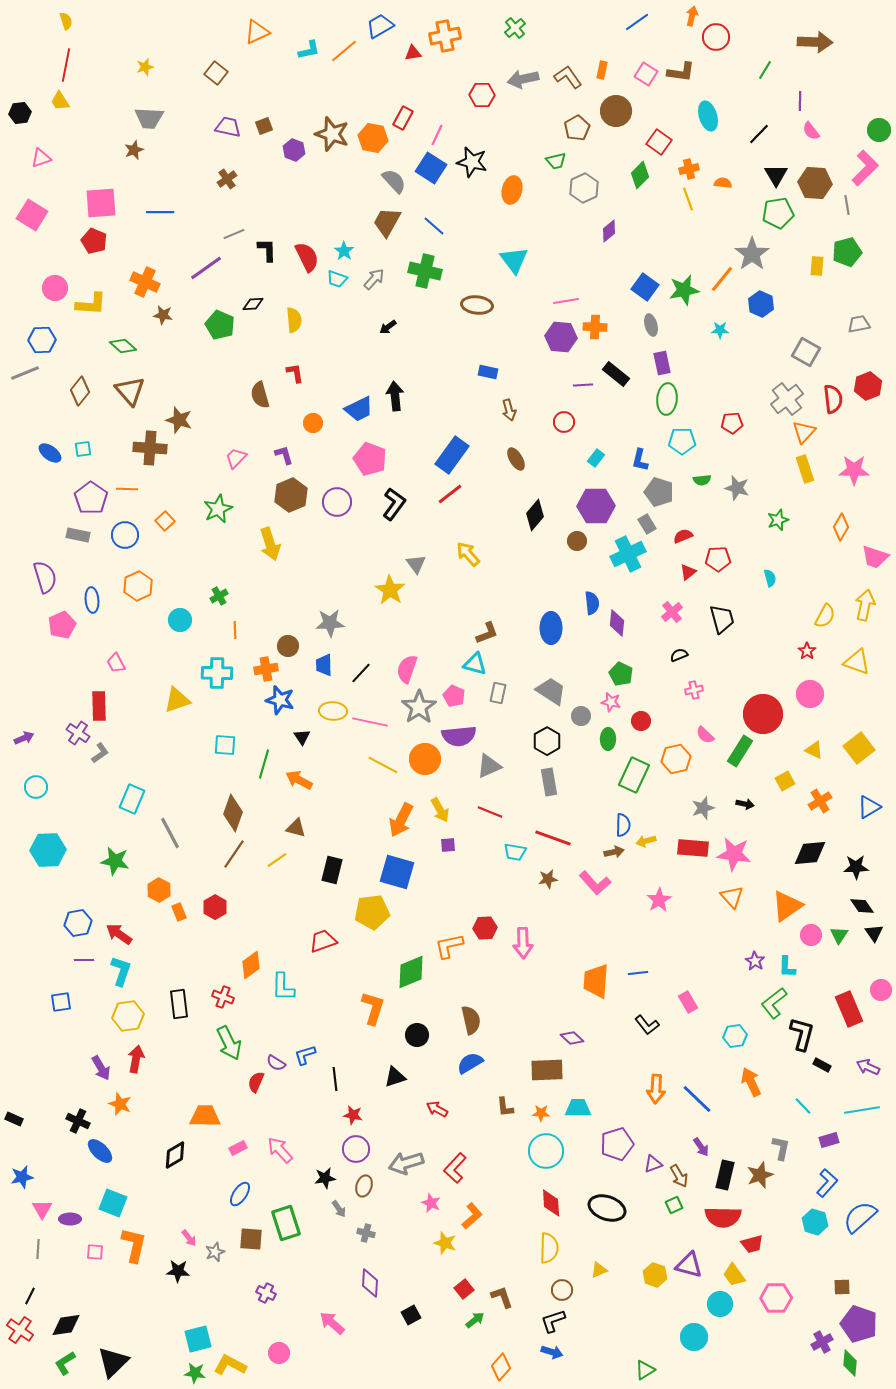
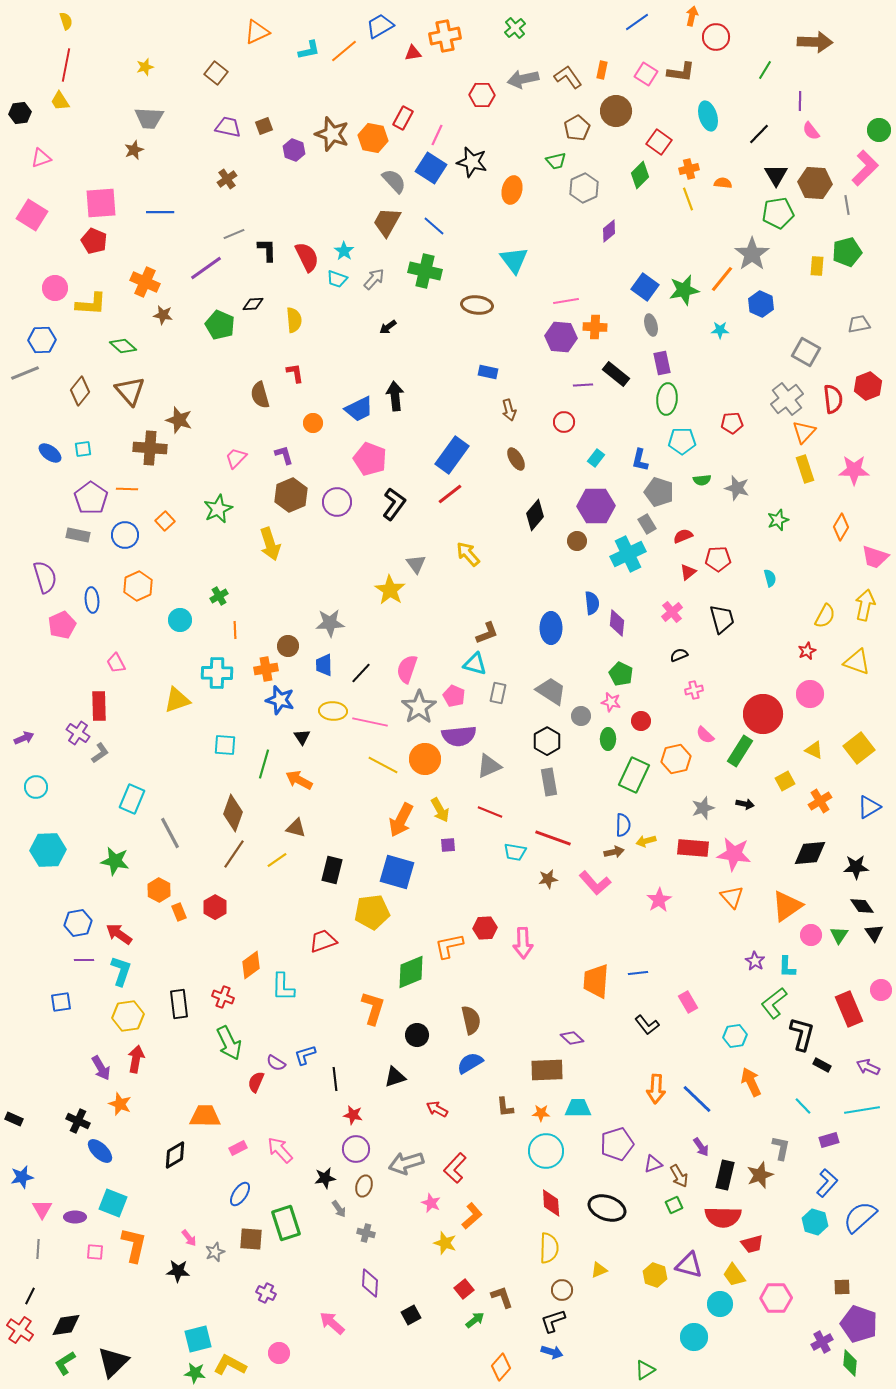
red star at (807, 651): rotated 12 degrees clockwise
purple ellipse at (70, 1219): moved 5 px right, 2 px up
